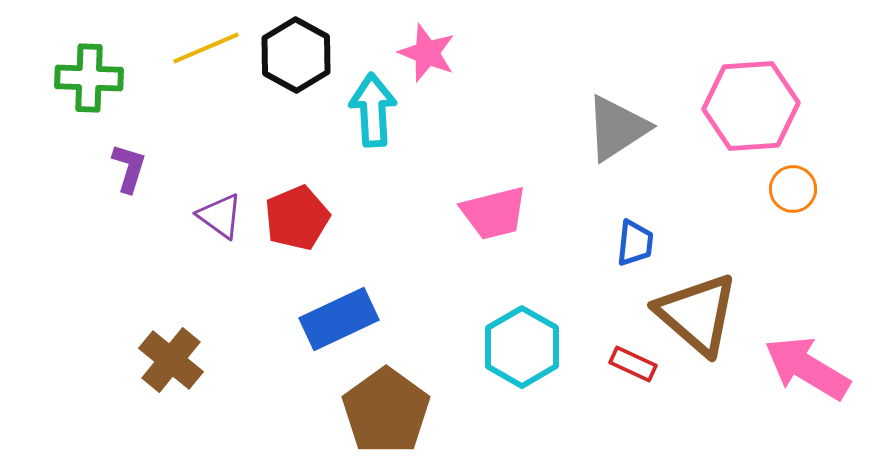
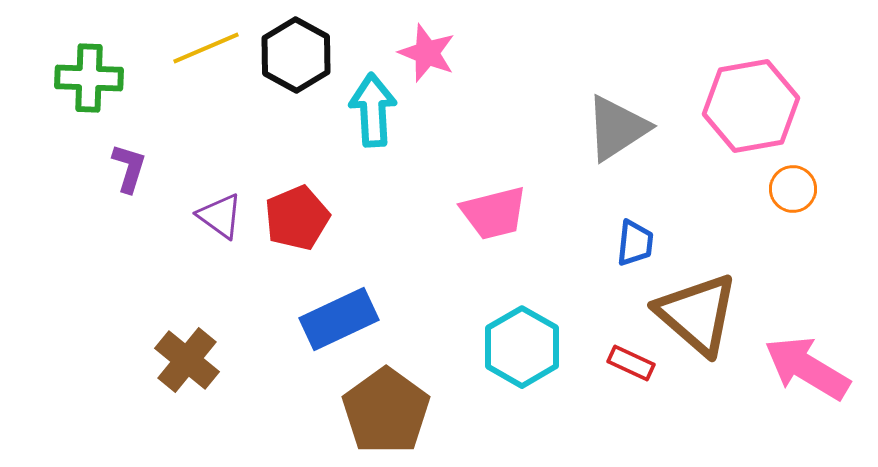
pink hexagon: rotated 6 degrees counterclockwise
brown cross: moved 16 px right
red rectangle: moved 2 px left, 1 px up
